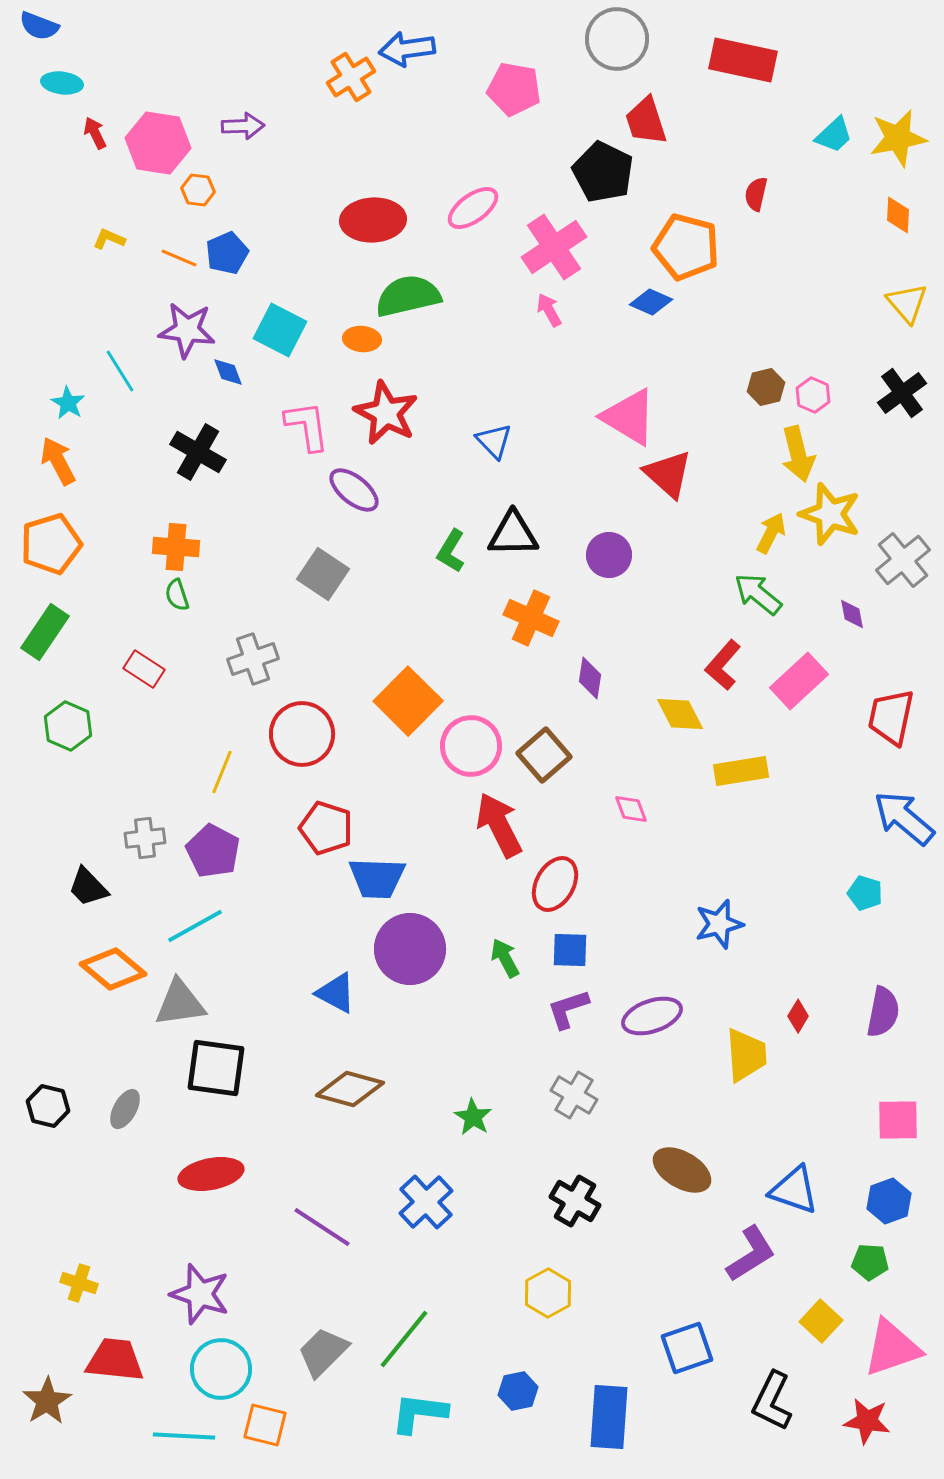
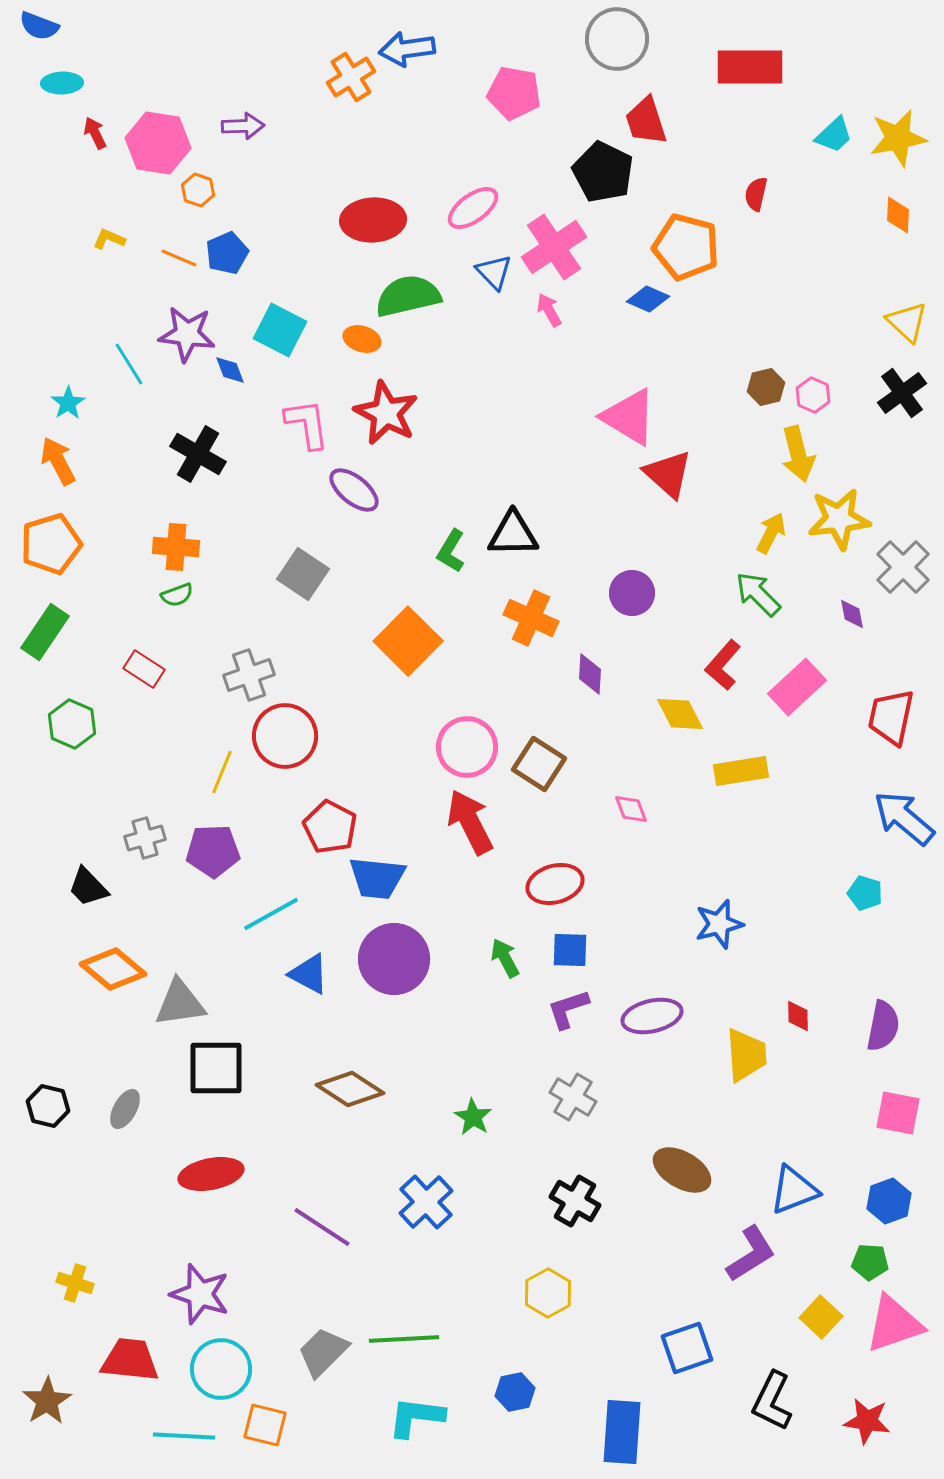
red rectangle at (743, 60): moved 7 px right, 7 px down; rotated 12 degrees counterclockwise
cyan ellipse at (62, 83): rotated 9 degrees counterclockwise
pink pentagon at (514, 89): moved 4 px down
orange hexagon at (198, 190): rotated 12 degrees clockwise
blue diamond at (651, 302): moved 3 px left, 3 px up
yellow triangle at (907, 303): moved 19 px down; rotated 6 degrees counterclockwise
purple star at (187, 330): moved 4 px down
orange ellipse at (362, 339): rotated 12 degrees clockwise
cyan line at (120, 371): moved 9 px right, 7 px up
blue diamond at (228, 372): moved 2 px right, 2 px up
cyan star at (68, 403): rotated 8 degrees clockwise
pink L-shape at (307, 426): moved 2 px up
blue triangle at (494, 441): moved 169 px up
black cross at (198, 452): moved 2 px down
yellow star at (830, 514): moved 9 px right, 5 px down; rotated 26 degrees counterclockwise
purple circle at (609, 555): moved 23 px right, 38 px down
gray cross at (903, 560): moved 7 px down; rotated 6 degrees counterclockwise
gray square at (323, 574): moved 20 px left
green arrow at (758, 594): rotated 6 degrees clockwise
green semicircle at (177, 595): rotated 92 degrees counterclockwise
gray cross at (253, 659): moved 4 px left, 16 px down
purple diamond at (590, 678): moved 4 px up; rotated 6 degrees counterclockwise
pink rectangle at (799, 681): moved 2 px left, 6 px down
orange square at (408, 701): moved 60 px up
green hexagon at (68, 726): moved 4 px right, 2 px up
red circle at (302, 734): moved 17 px left, 2 px down
pink circle at (471, 746): moved 4 px left, 1 px down
brown square at (544, 755): moved 5 px left, 9 px down; rotated 16 degrees counterclockwise
red arrow at (499, 825): moved 29 px left, 3 px up
red pentagon at (326, 828): moved 4 px right, 1 px up; rotated 10 degrees clockwise
gray cross at (145, 838): rotated 9 degrees counterclockwise
purple pentagon at (213, 851): rotated 30 degrees counterclockwise
blue trapezoid at (377, 878): rotated 4 degrees clockwise
red ellipse at (555, 884): rotated 46 degrees clockwise
cyan line at (195, 926): moved 76 px right, 12 px up
purple circle at (410, 949): moved 16 px left, 10 px down
blue triangle at (336, 993): moved 27 px left, 19 px up
purple semicircle at (883, 1012): moved 14 px down
purple ellipse at (652, 1016): rotated 6 degrees clockwise
red diamond at (798, 1016): rotated 32 degrees counterclockwise
black square at (216, 1068): rotated 8 degrees counterclockwise
brown diamond at (350, 1089): rotated 18 degrees clockwise
gray cross at (574, 1095): moved 1 px left, 2 px down
pink square at (898, 1120): moved 7 px up; rotated 12 degrees clockwise
blue triangle at (794, 1190): rotated 40 degrees counterclockwise
yellow cross at (79, 1283): moved 4 px left
yellow square at (821, 1321): moved 4 px up
green line at (404, 1339): rotated 48 degrees clockwise
pink triangle at (892, 1348): moved 2 px right, 24 px up
red trapezoid at (115, 1360): moved 15 px right
blue hexagon at (518, 1391): moved 3 px left, 1 px down
cyan L-shape at (419, 1413): moved 3 px left, 4 px down
blue rectangle at (609, 1417): moved 13 px right, 15 px down
